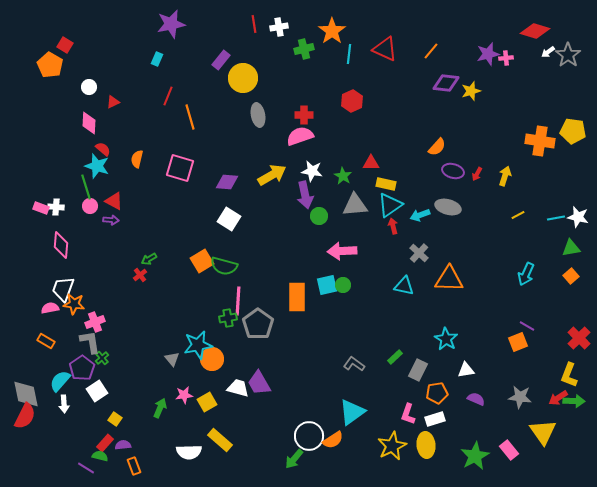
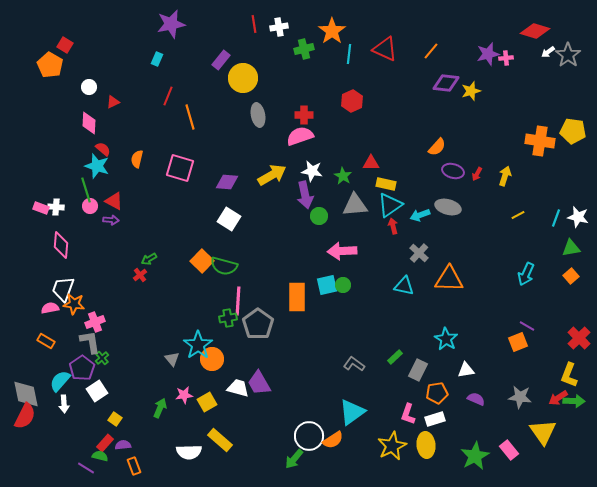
green line at (86, 187): moved 3 px down
cyan line at (556, 218): rotated 60 degrees counterclockwise
orange square at (202, 261): rotated 15 degrees counterclockwise
cyan star at (198, 345): rotated 24 degrees counterclockwise
